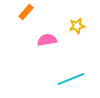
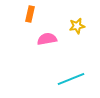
orange rectangle: moved 4 px right, 2 px down; rotated 28 degrees counterclockwise
pink semicircle: moved 1 px up
